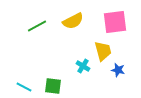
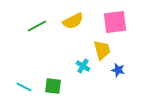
yellow trapezoid: moved 1 px left, 1 px up
